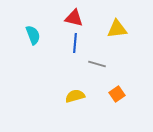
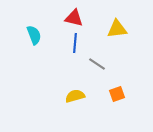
cyan semicircle: moved 1 px right
gray line: rotated 18 degrees clockwise
orange square: rotated 14 degrees clockwise
